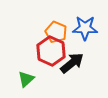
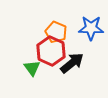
blue star: moved 6 px right
green triangle: moved 6 px right, 11 px up; rotated 24 degrees counterclockwise
